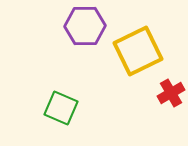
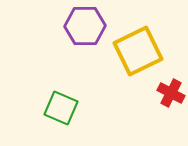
red cross: rotated 32 degrees counterclockwise
